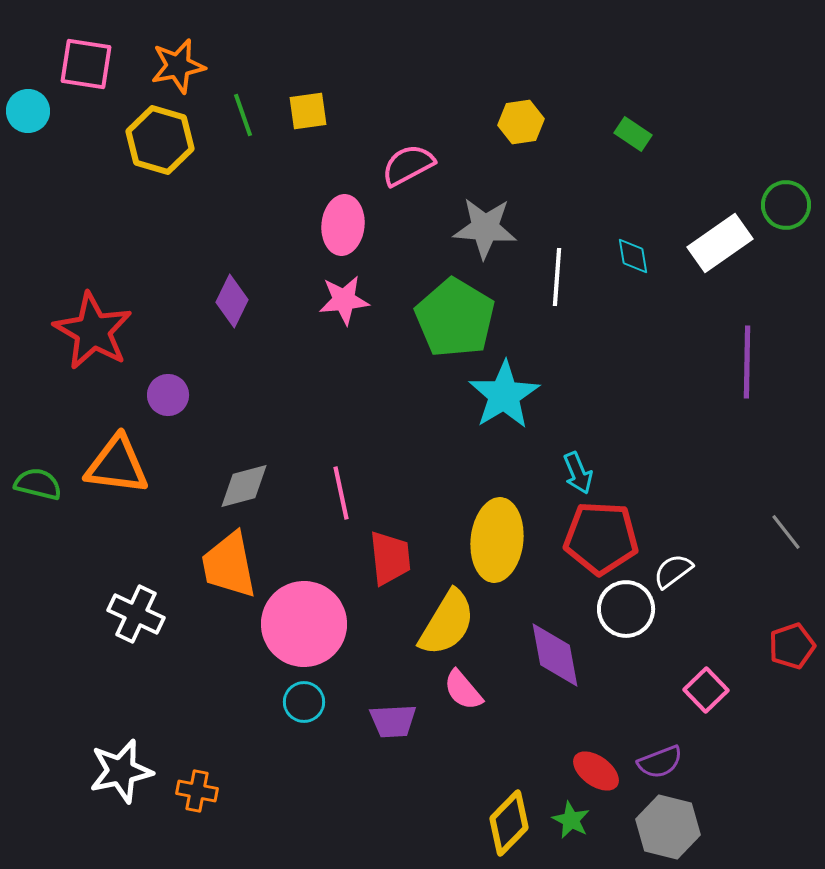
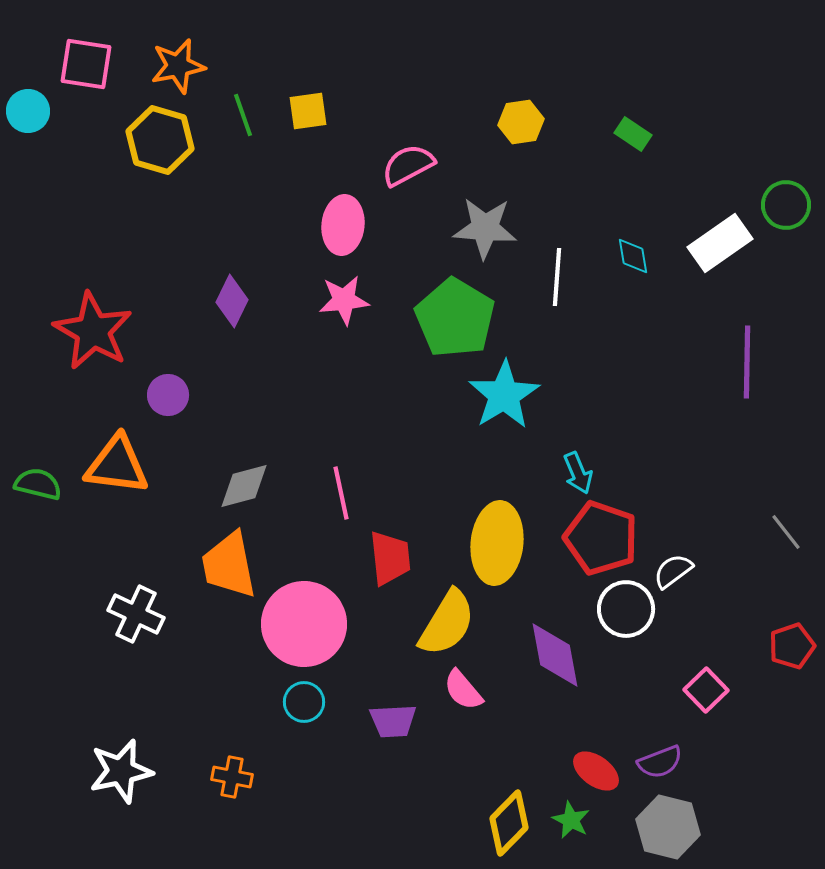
red pentagon at (601, 538): rotated 16 degrees clockwise
yellow ellipse at (497, 540): moved 3 px down
orange cross at (197, 791): moved 35 px right, 14 px up
